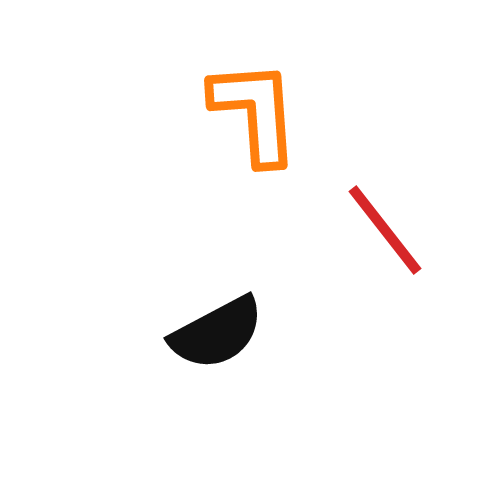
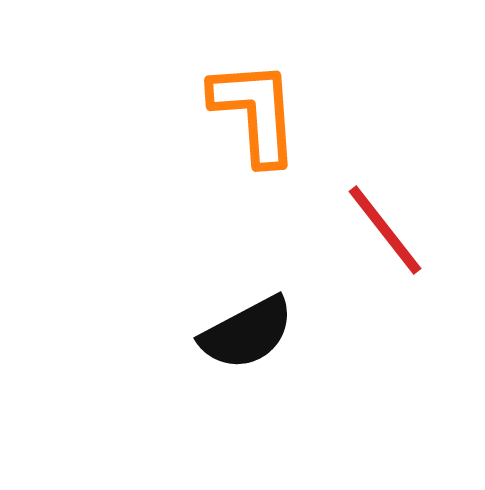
black semicircle: moved 30 px right
